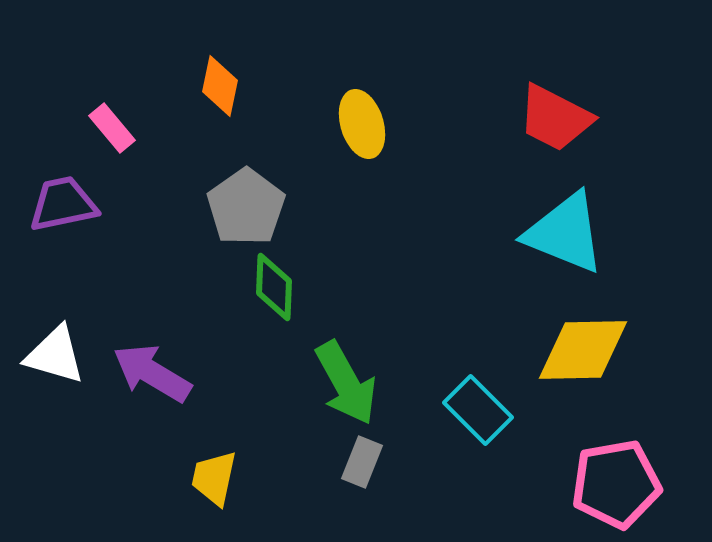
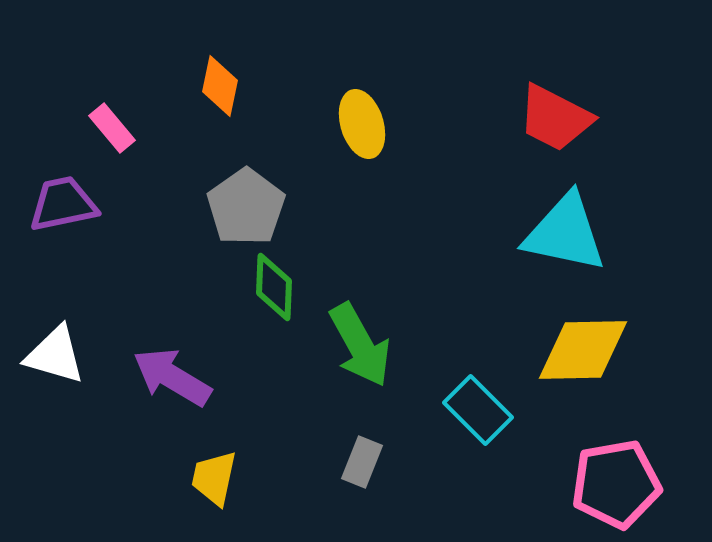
cyan triangle: rotated 10 degrees counterclockwise
purple arrow: moved 20 px right, 4 px down
green arrow: moved 14 px right, 38 px up
